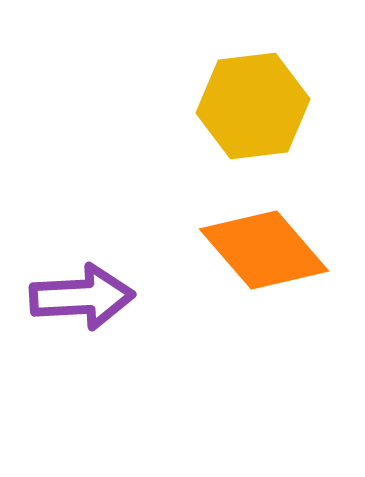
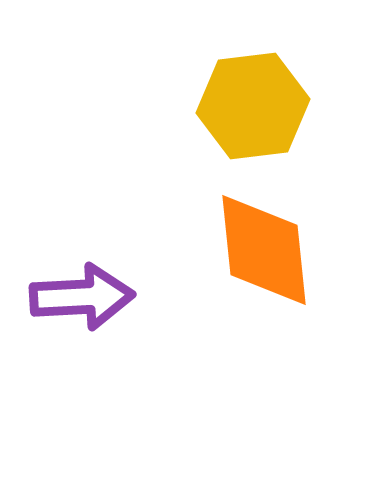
orange diamond: rotated 35 degrees clockwise
